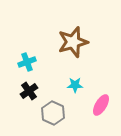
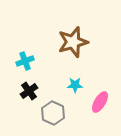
cyan cross: moved 2 px left, 1 px up
pink ellipse: moved 1 px left, 3 px up
